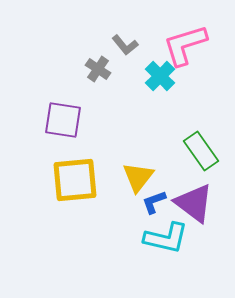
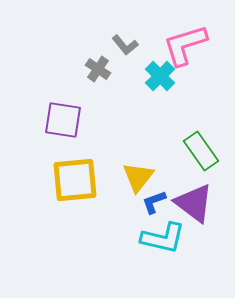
cyan L-shape: moved 3 px left
